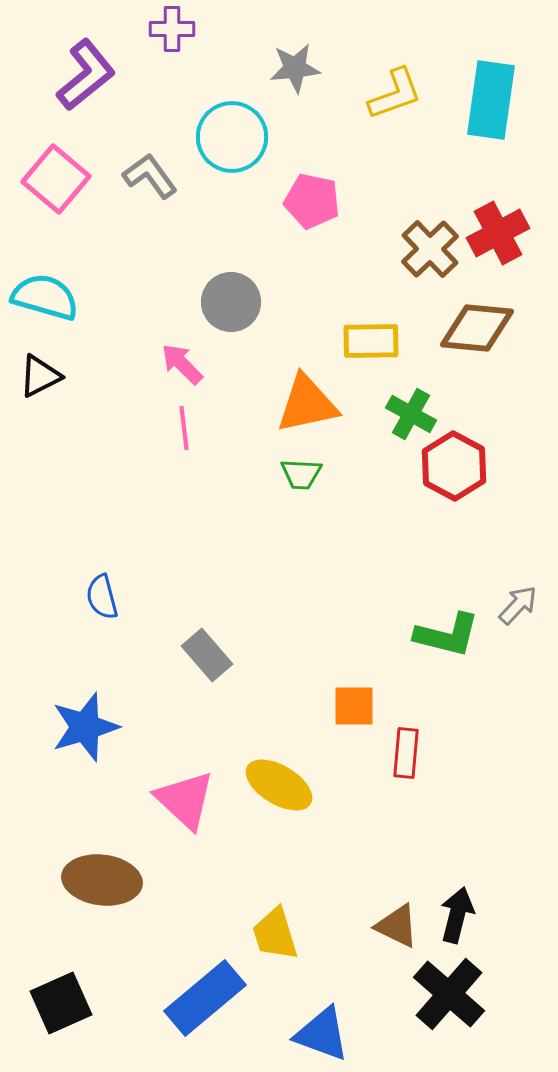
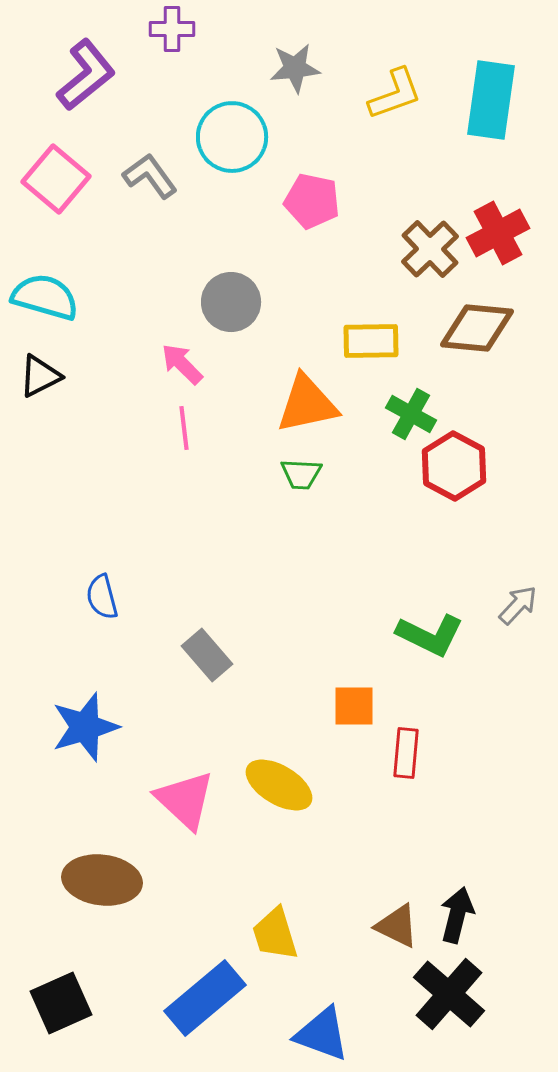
green L-shape: moved 17 px left; rotated 12 degrees clockwise
